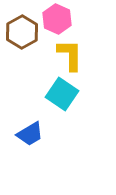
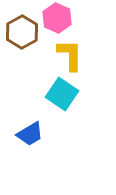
pink hexagon: moved 1 px up
